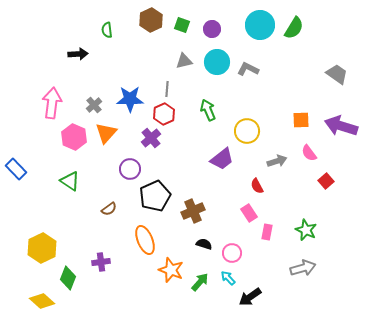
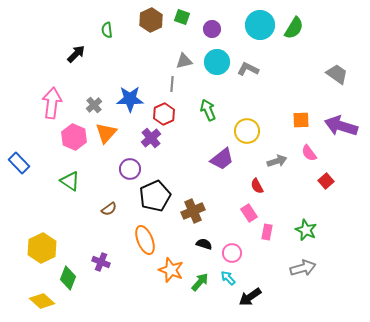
green square at (182, 25): moved 8 px up
black arrow at (78, 54): moved 2 px left; rotated 42 degrees counterclockwise
gray line at (167, 89): moved 5 px right, 5 px up
blue rectangle at (16, 169): moved 3 px right, 6 px up
purple cross at (101, 262): rotated 30 degrees clockwise
